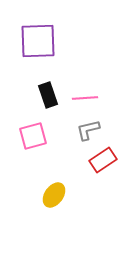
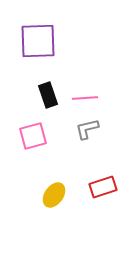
gray L-shape: moved 1 px left, 1 px up
red rectangle: moved 27 px down; rotated 16 degrees clockwise
